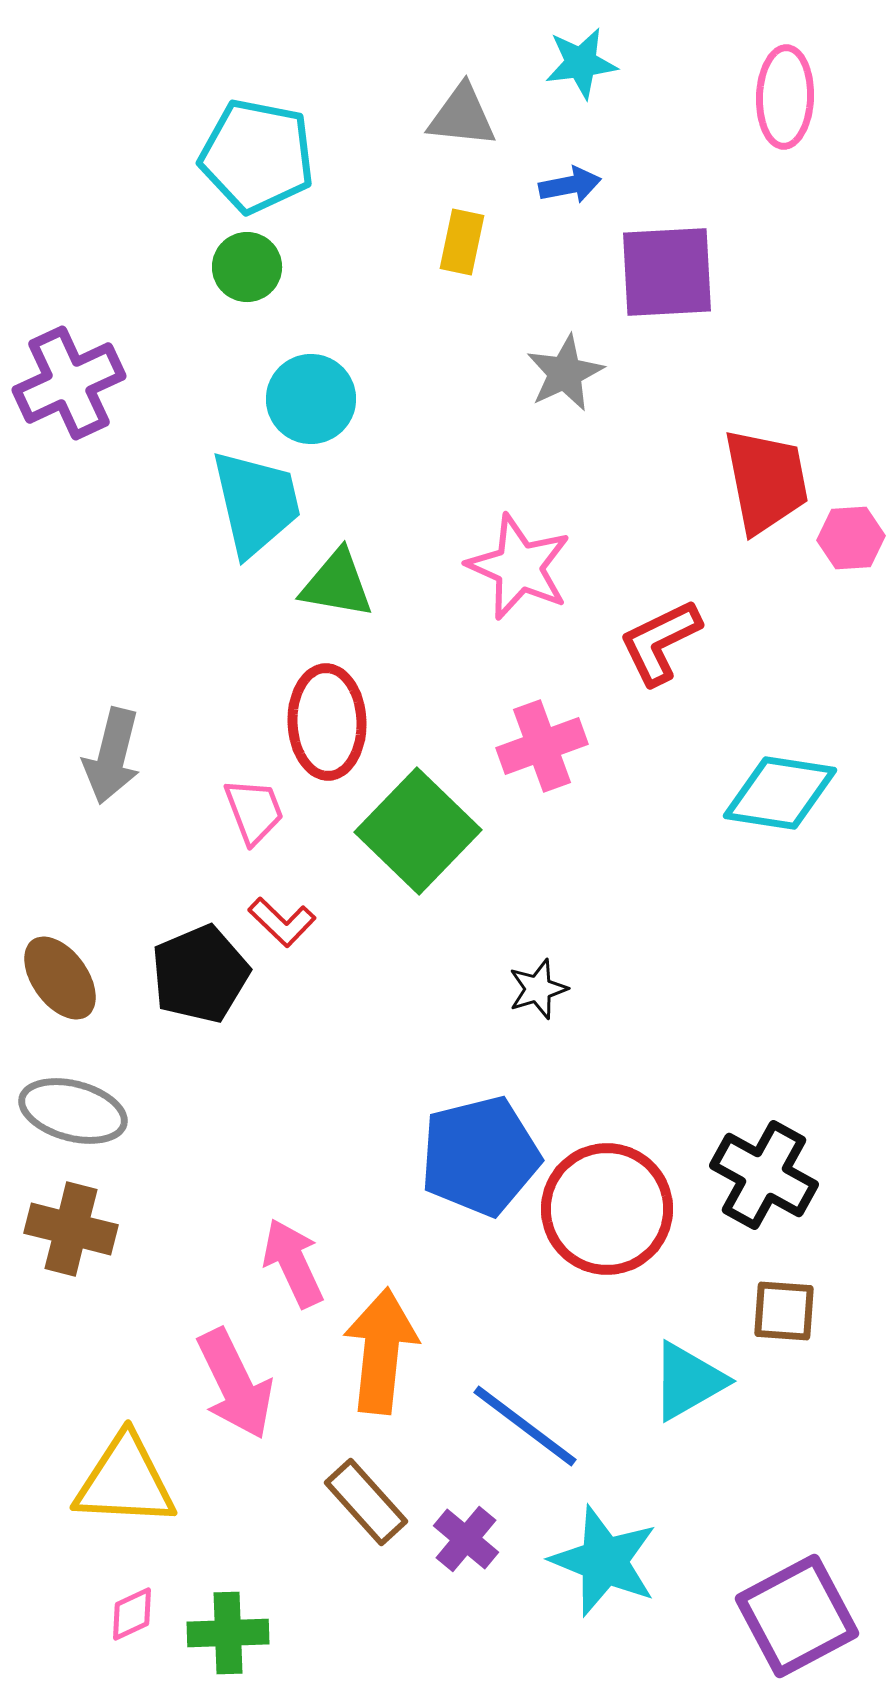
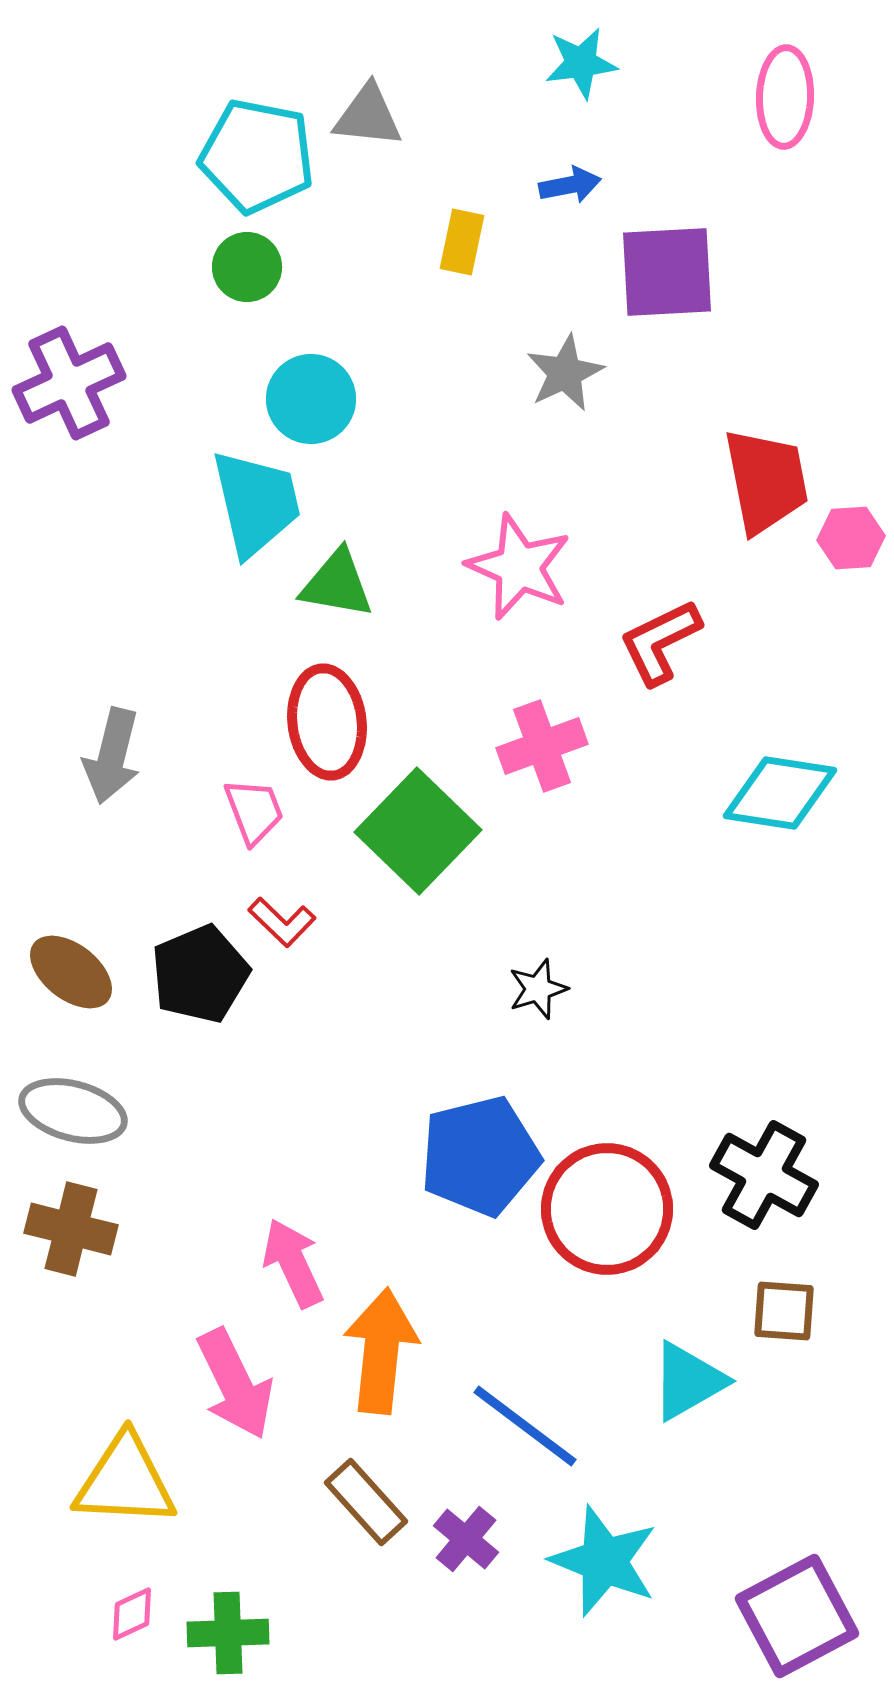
gray triangle at (462, 116): moved 94 px left
red ellipse at (327, 722): rotated 5 degrees counterclockwise
brown ellipse at (60, 978): moved 11 px right, 6 px up; rotated 16 degrees counterclockwise
